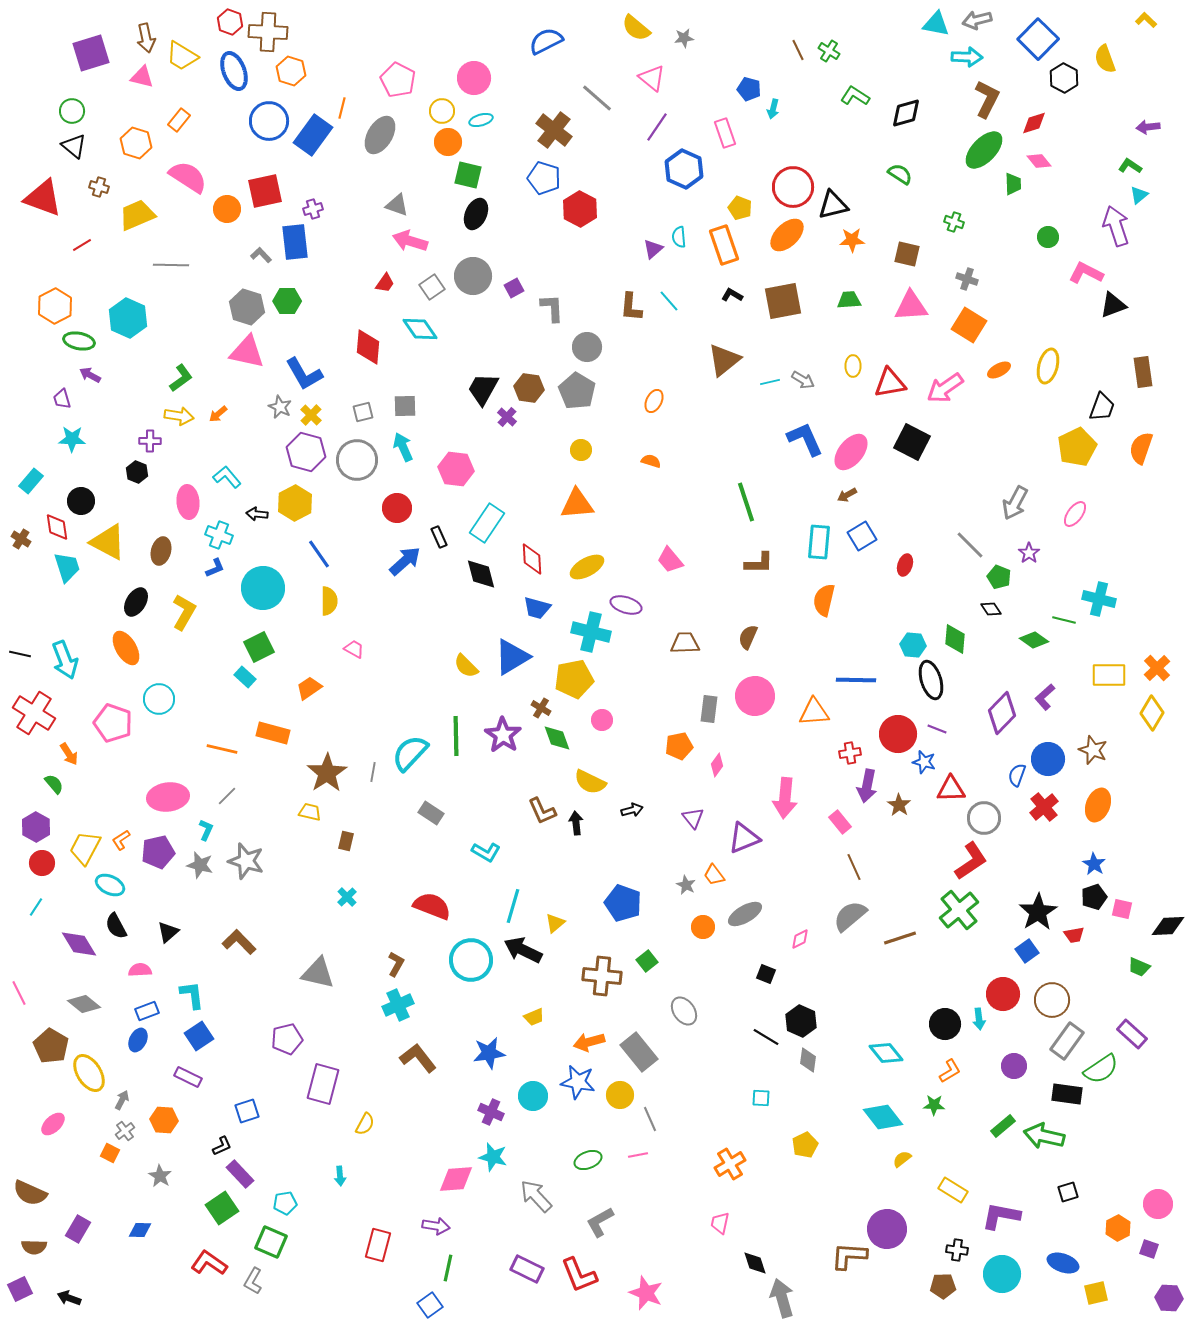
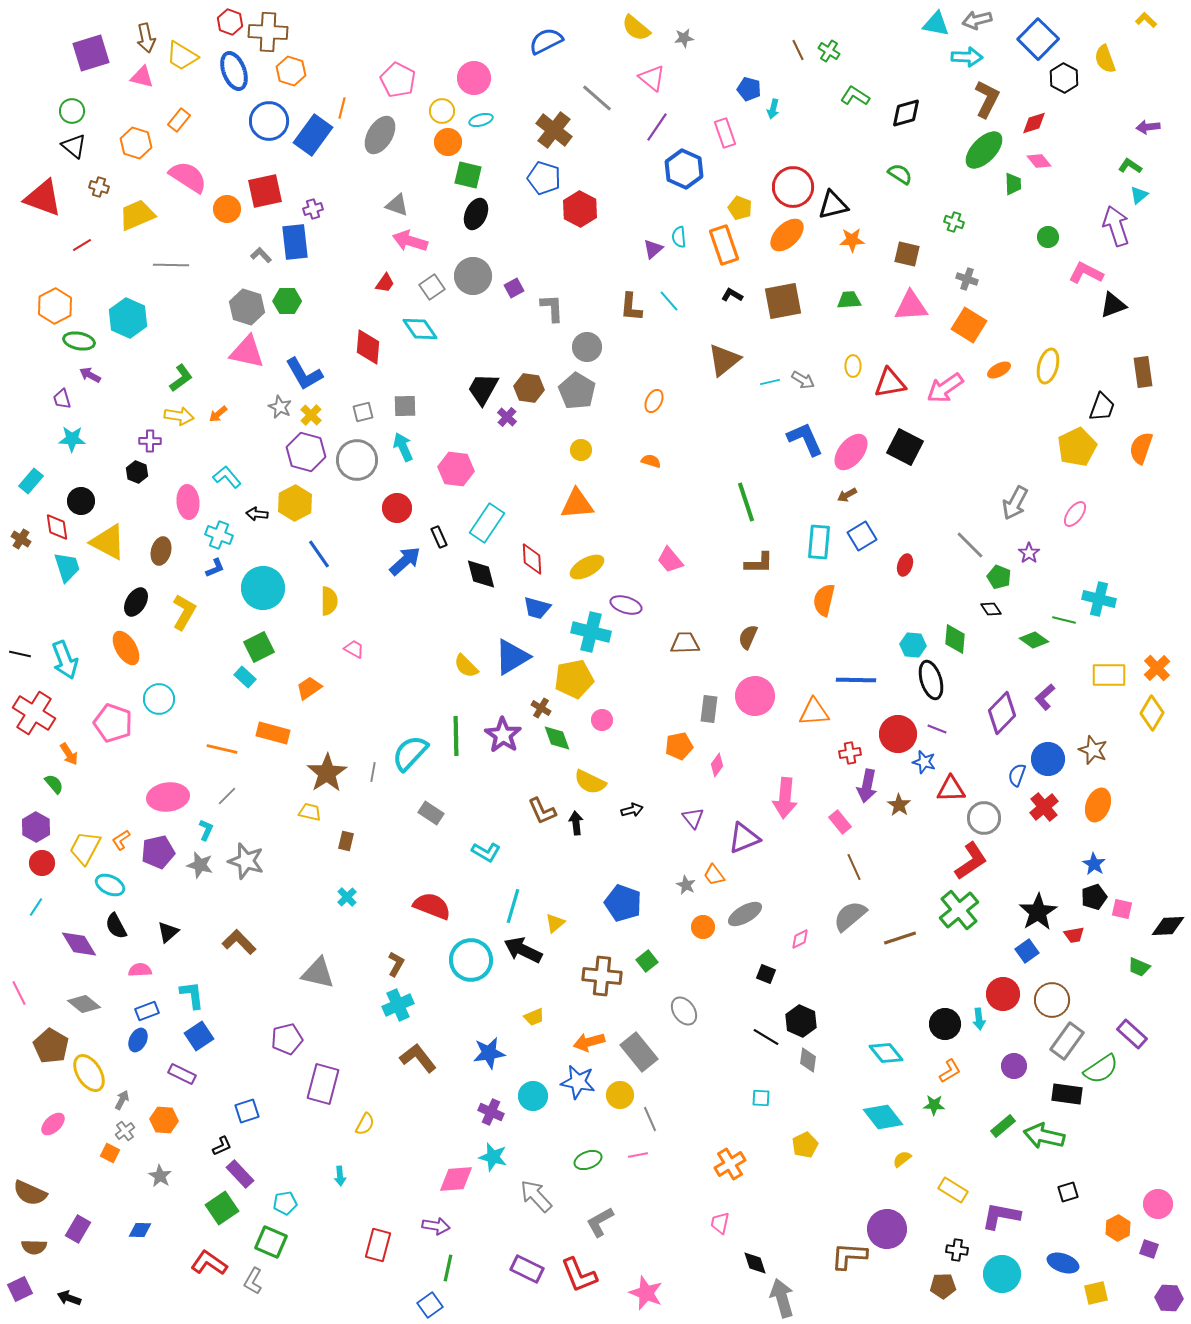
black square at (912, 442): moved 7 px left, 5 px down
purple rectangle at (188, 1077): moved 6 px left, 3 px up
